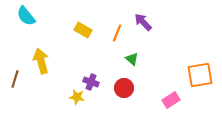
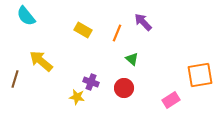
yellow arrow: rotated 35 degrees counterclockwise
